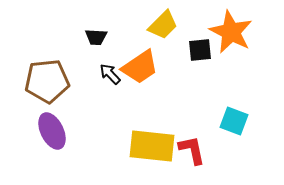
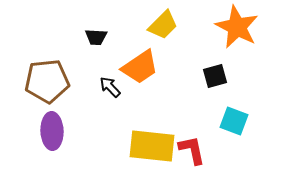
orange star: moved 6 px right, 5 px up
black square: moved 15 px right, 26 px down; rotated 10 degrees counterclockwise
black arrow: moved 13 px down
purple ellipse: rotated 24 degrees clockwise
